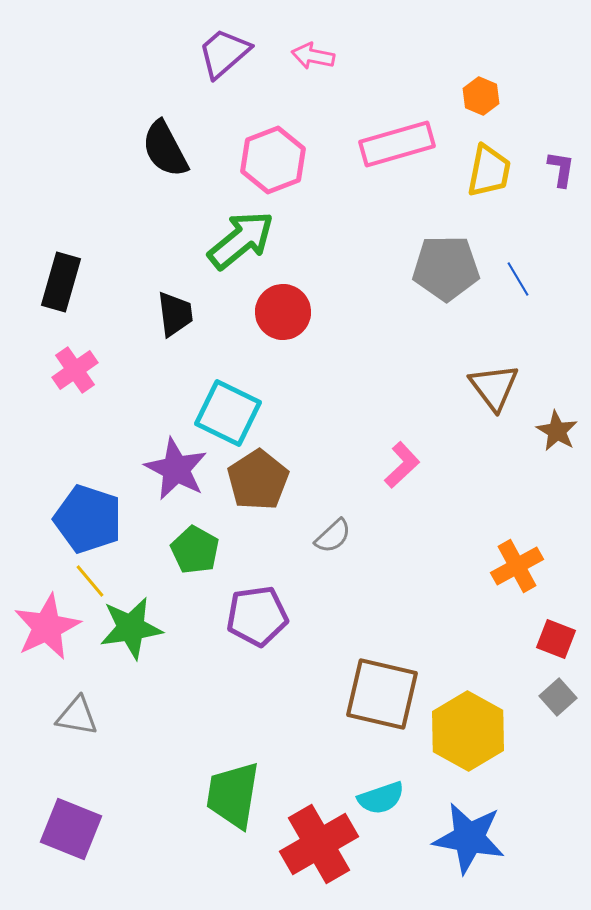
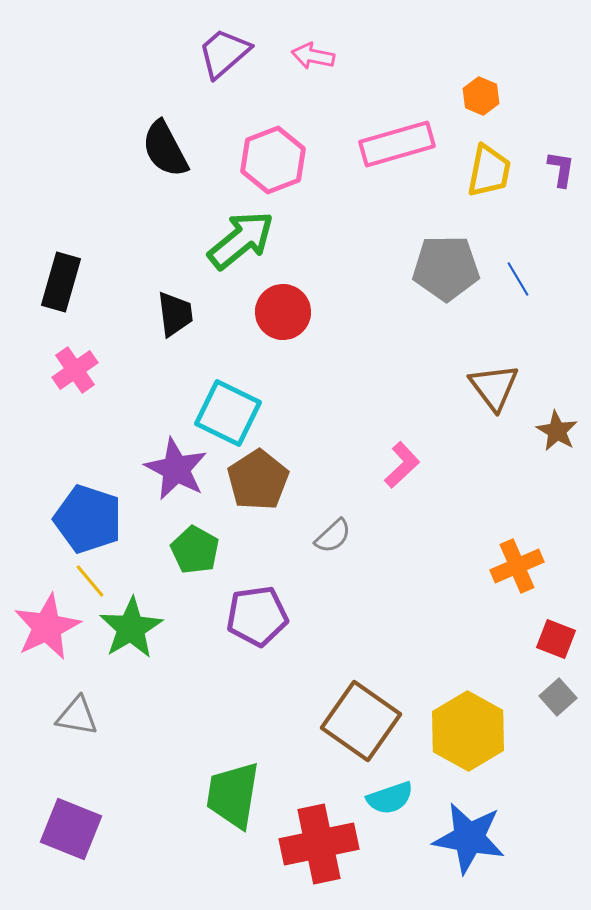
orange cross: rotated 6 degrees clockwise
green star: rotated 22 degrees counterclockwise
brown square: moved 21 px left, 27 px down; rotated 22 degrees clockwise
cyan semicircle: moved 9 px right
red cross: rotated 18 degrees clockwise
